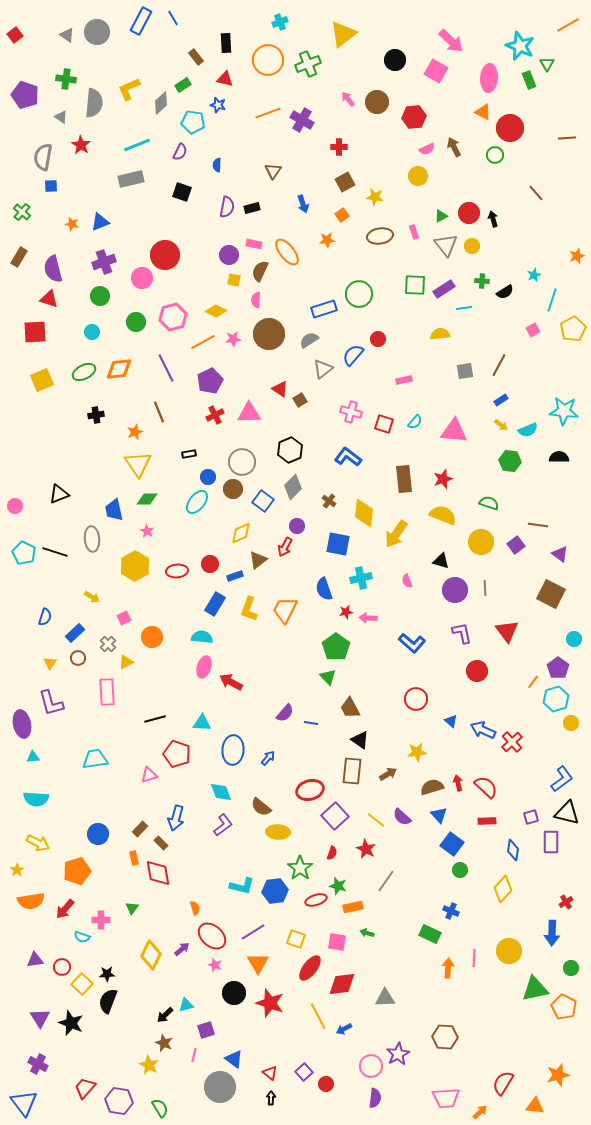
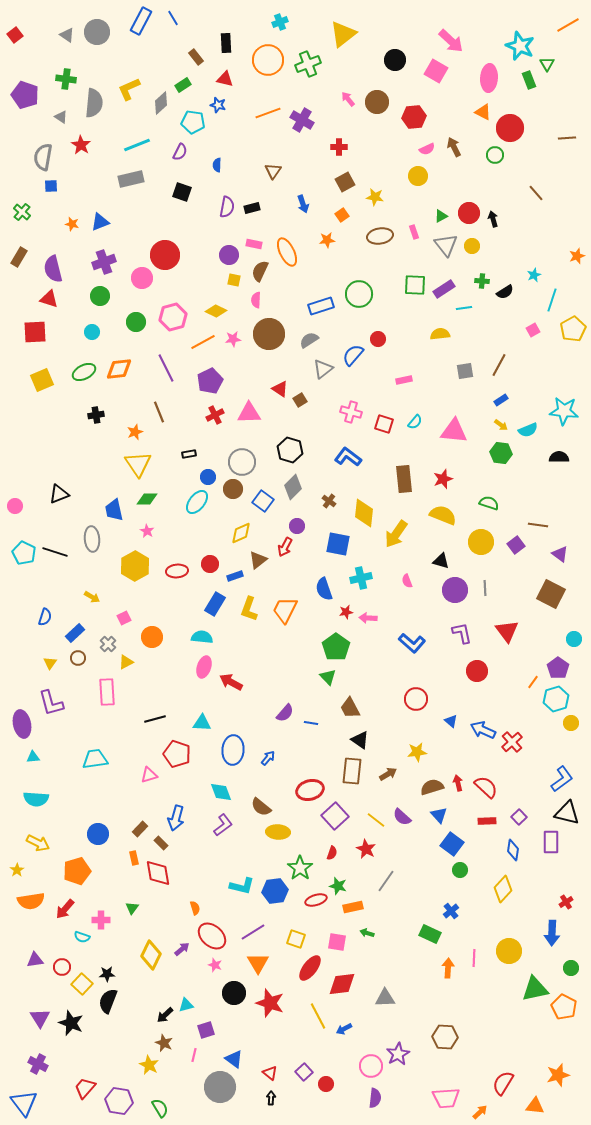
orange ellipse at (287, 252): rotated 12 degrees clockwise
blue rectangle at (324, 309): moved 3 px left, 3 px up
black hexagon at (290, 450): rotated 20 degrees counterclockwise
green hexagon at (510, 461): moved 9 px left, 8 px up
purple square at (531, 817): moved 12 px left; rotated 28 degrees counterclockwise
blue cross at (451, 911): rotated 28 degrees clockwise
